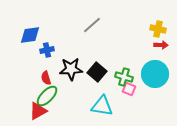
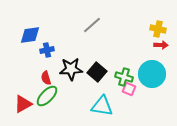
cyan circle: moved 3 px left
red triangle: moved 15 px left, 7 px up
